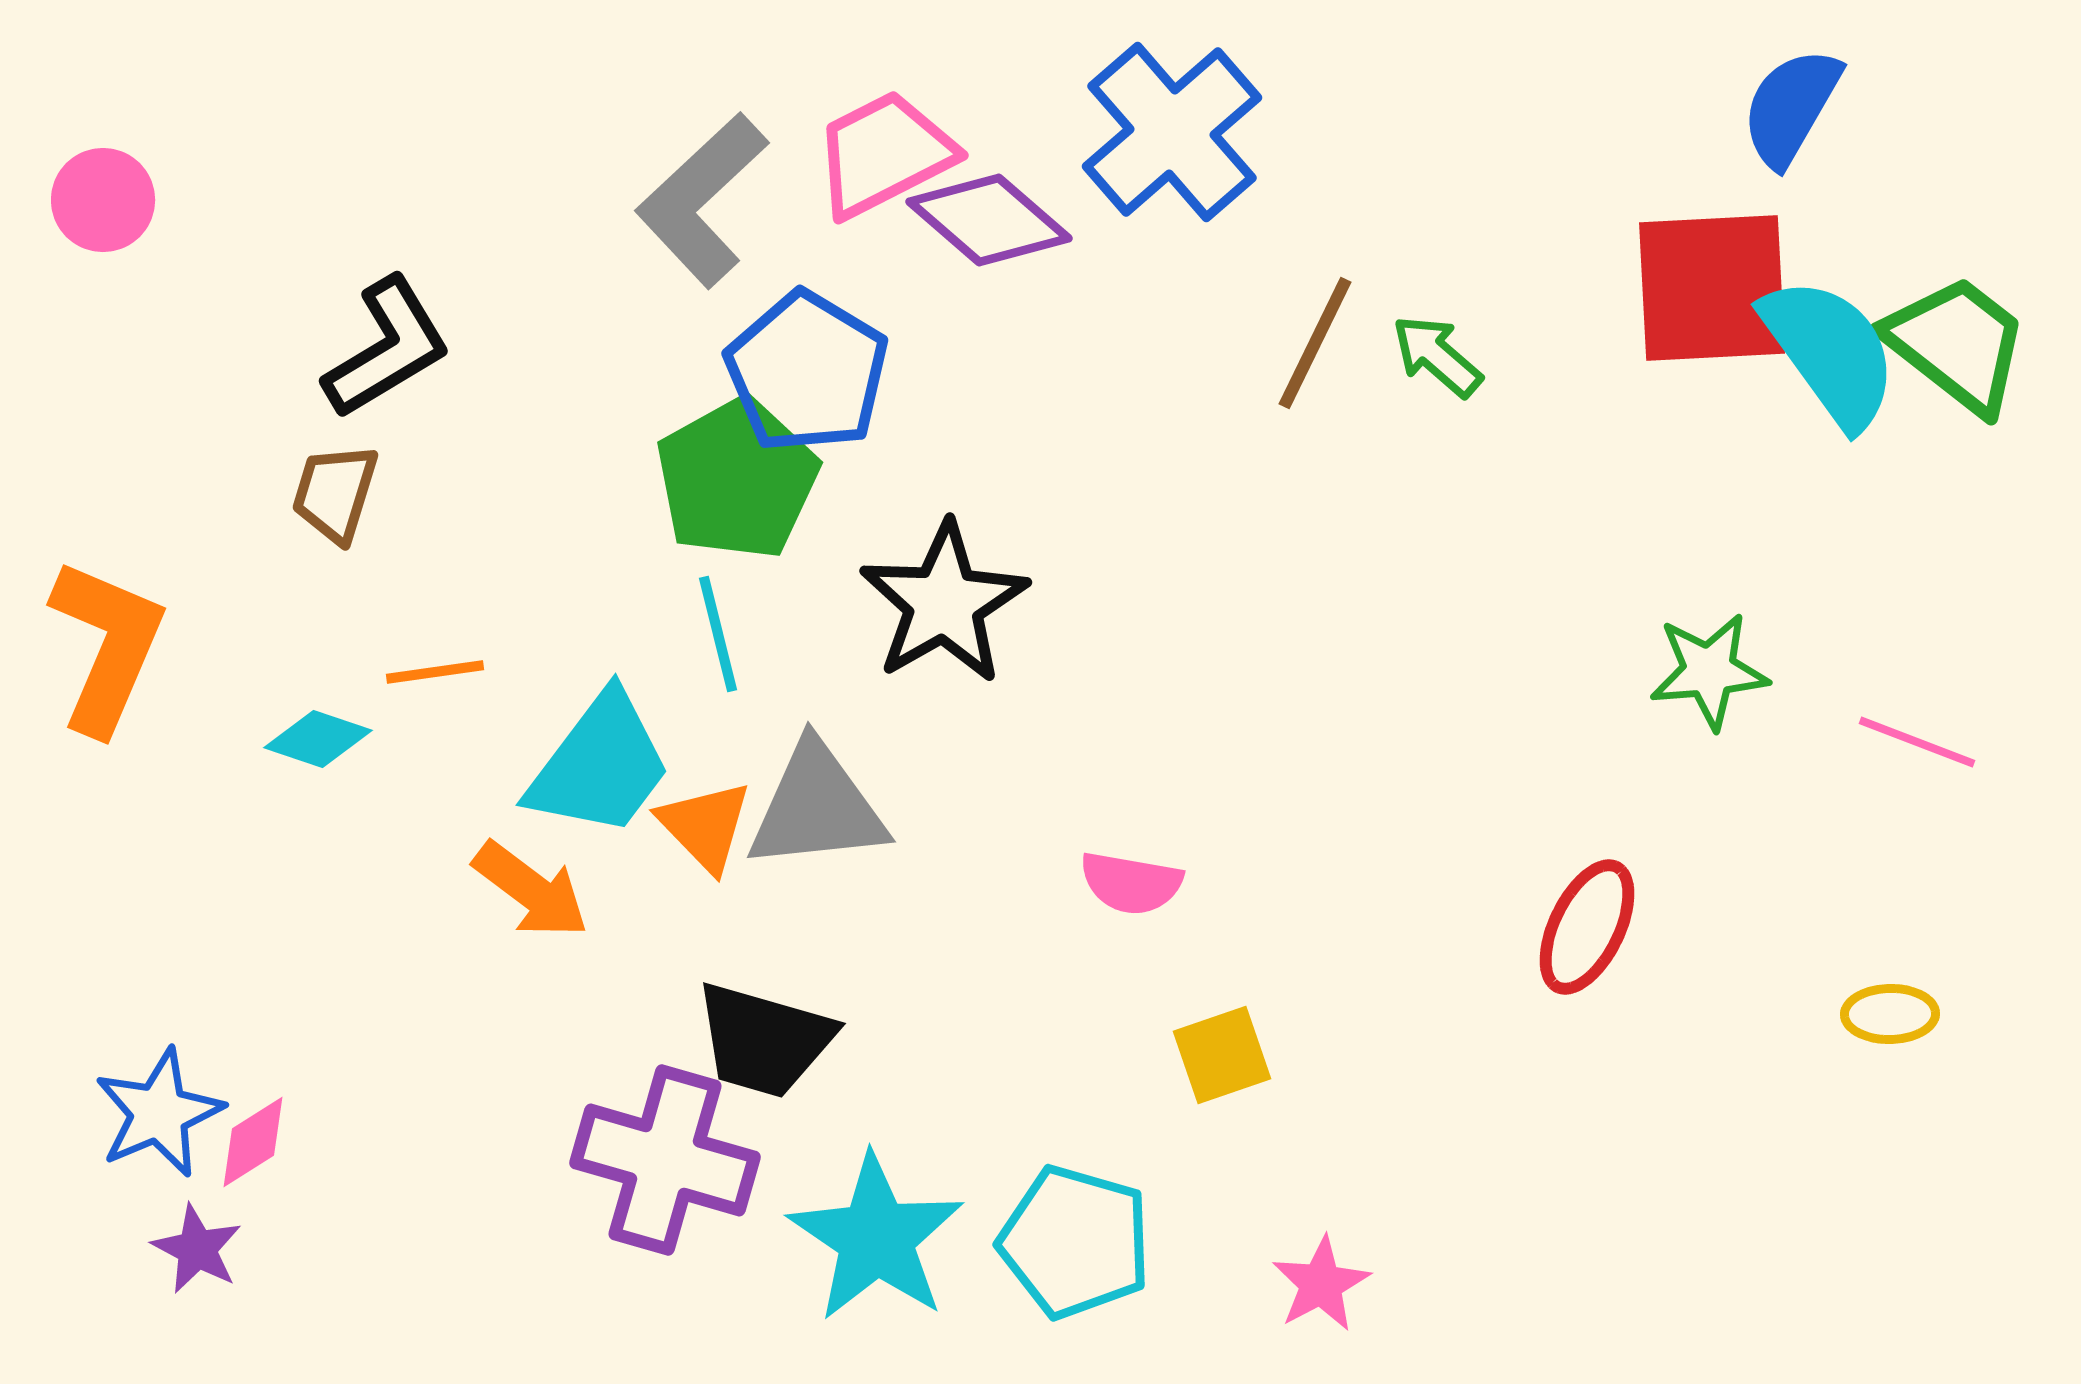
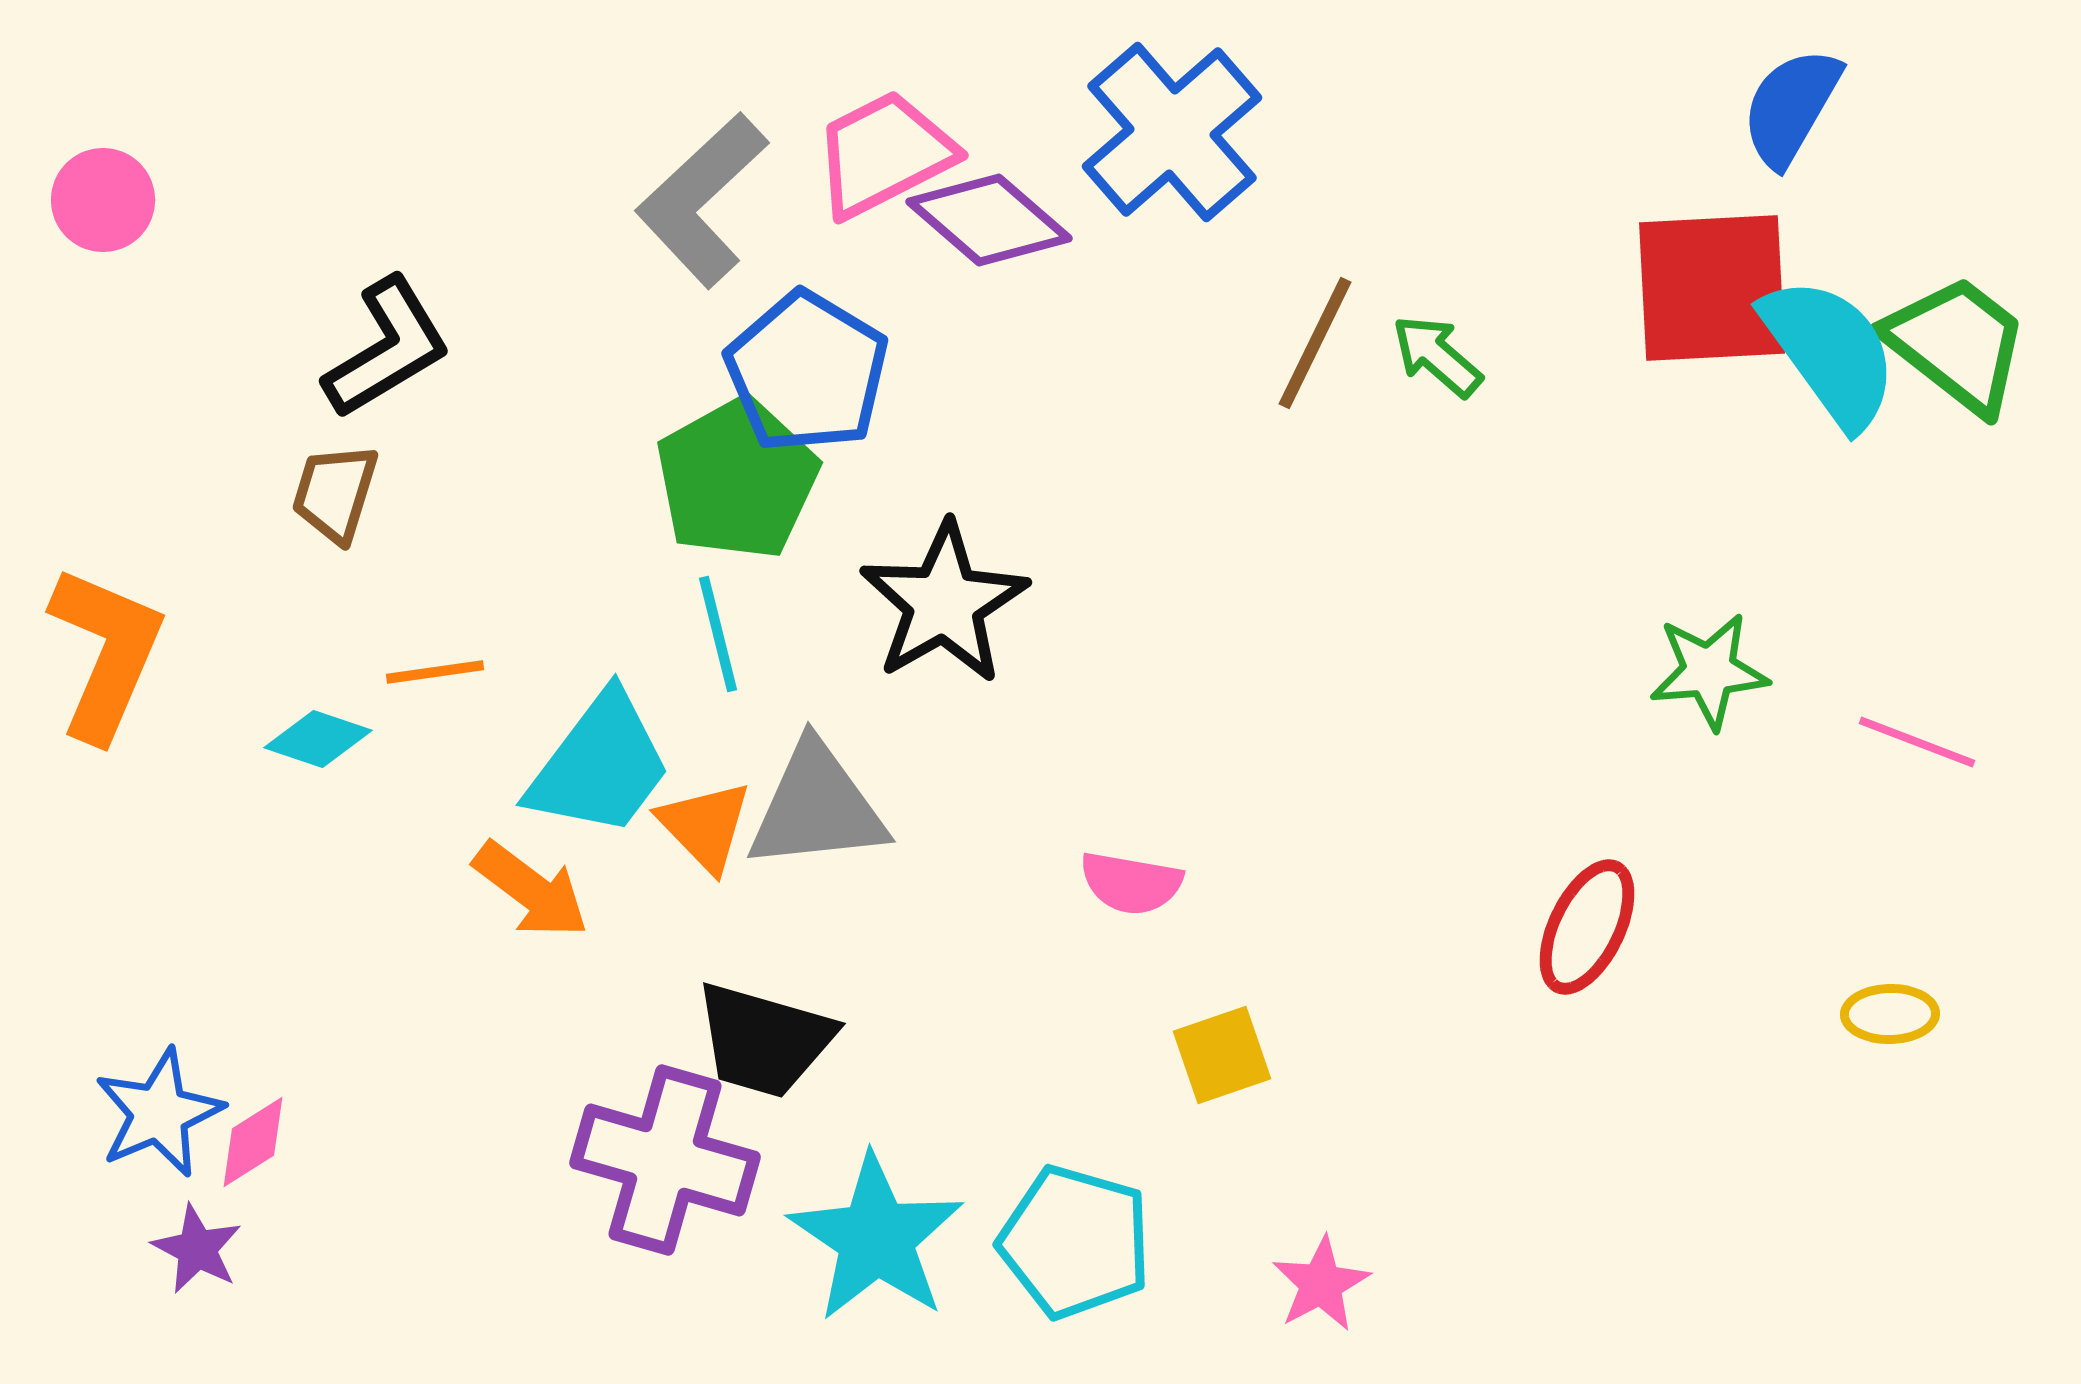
orange L-shape: moved 1 px left, 7 px down
